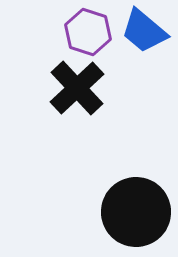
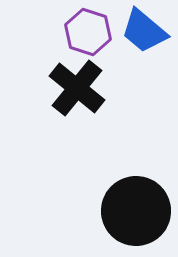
black cross: rotated 8 degrees counterclockwise
black circle: moved 1 px up
